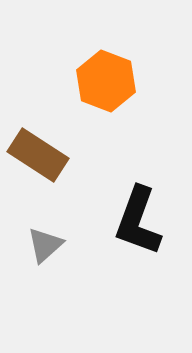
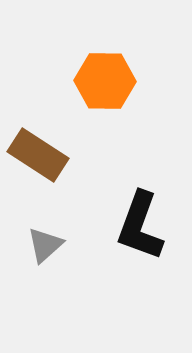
orange hexagon: moved 1 px left; rotated 20 degrees counterclockwise
black L-shape: moved 2 px right, 5 px down
